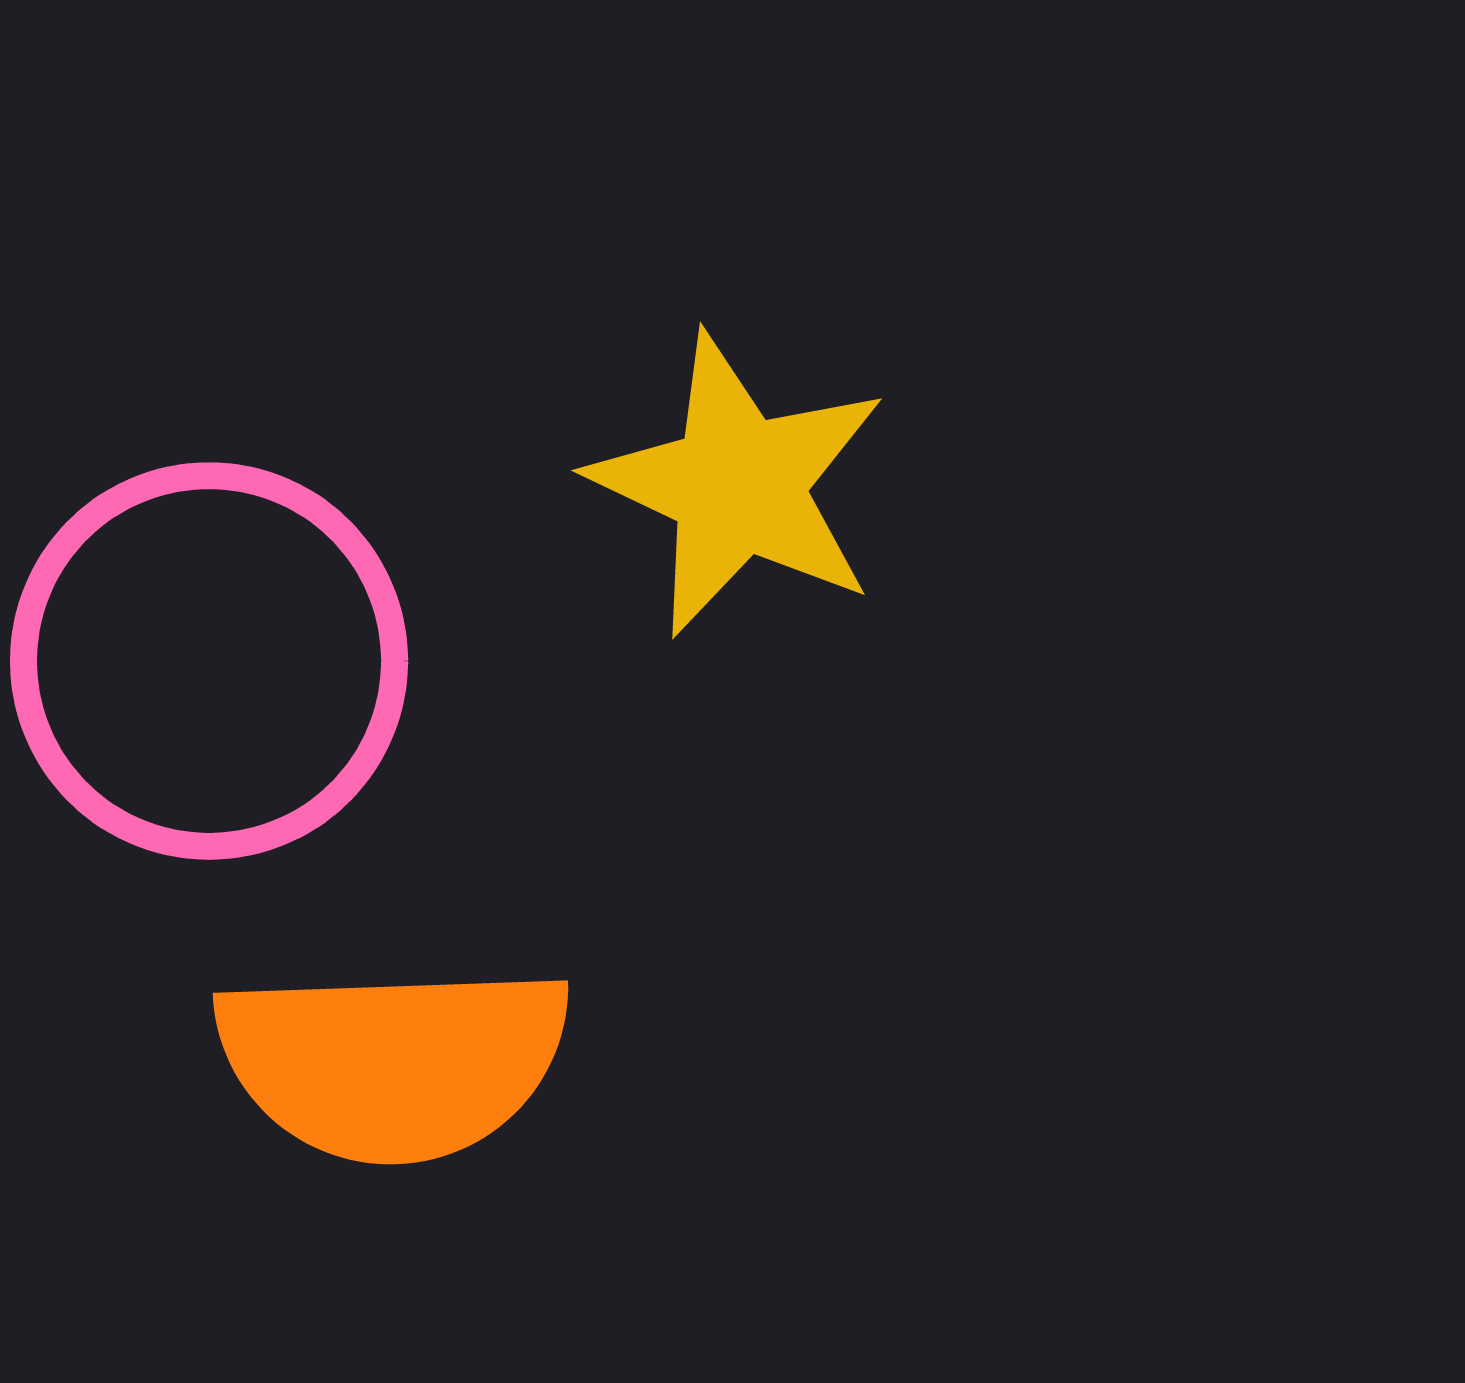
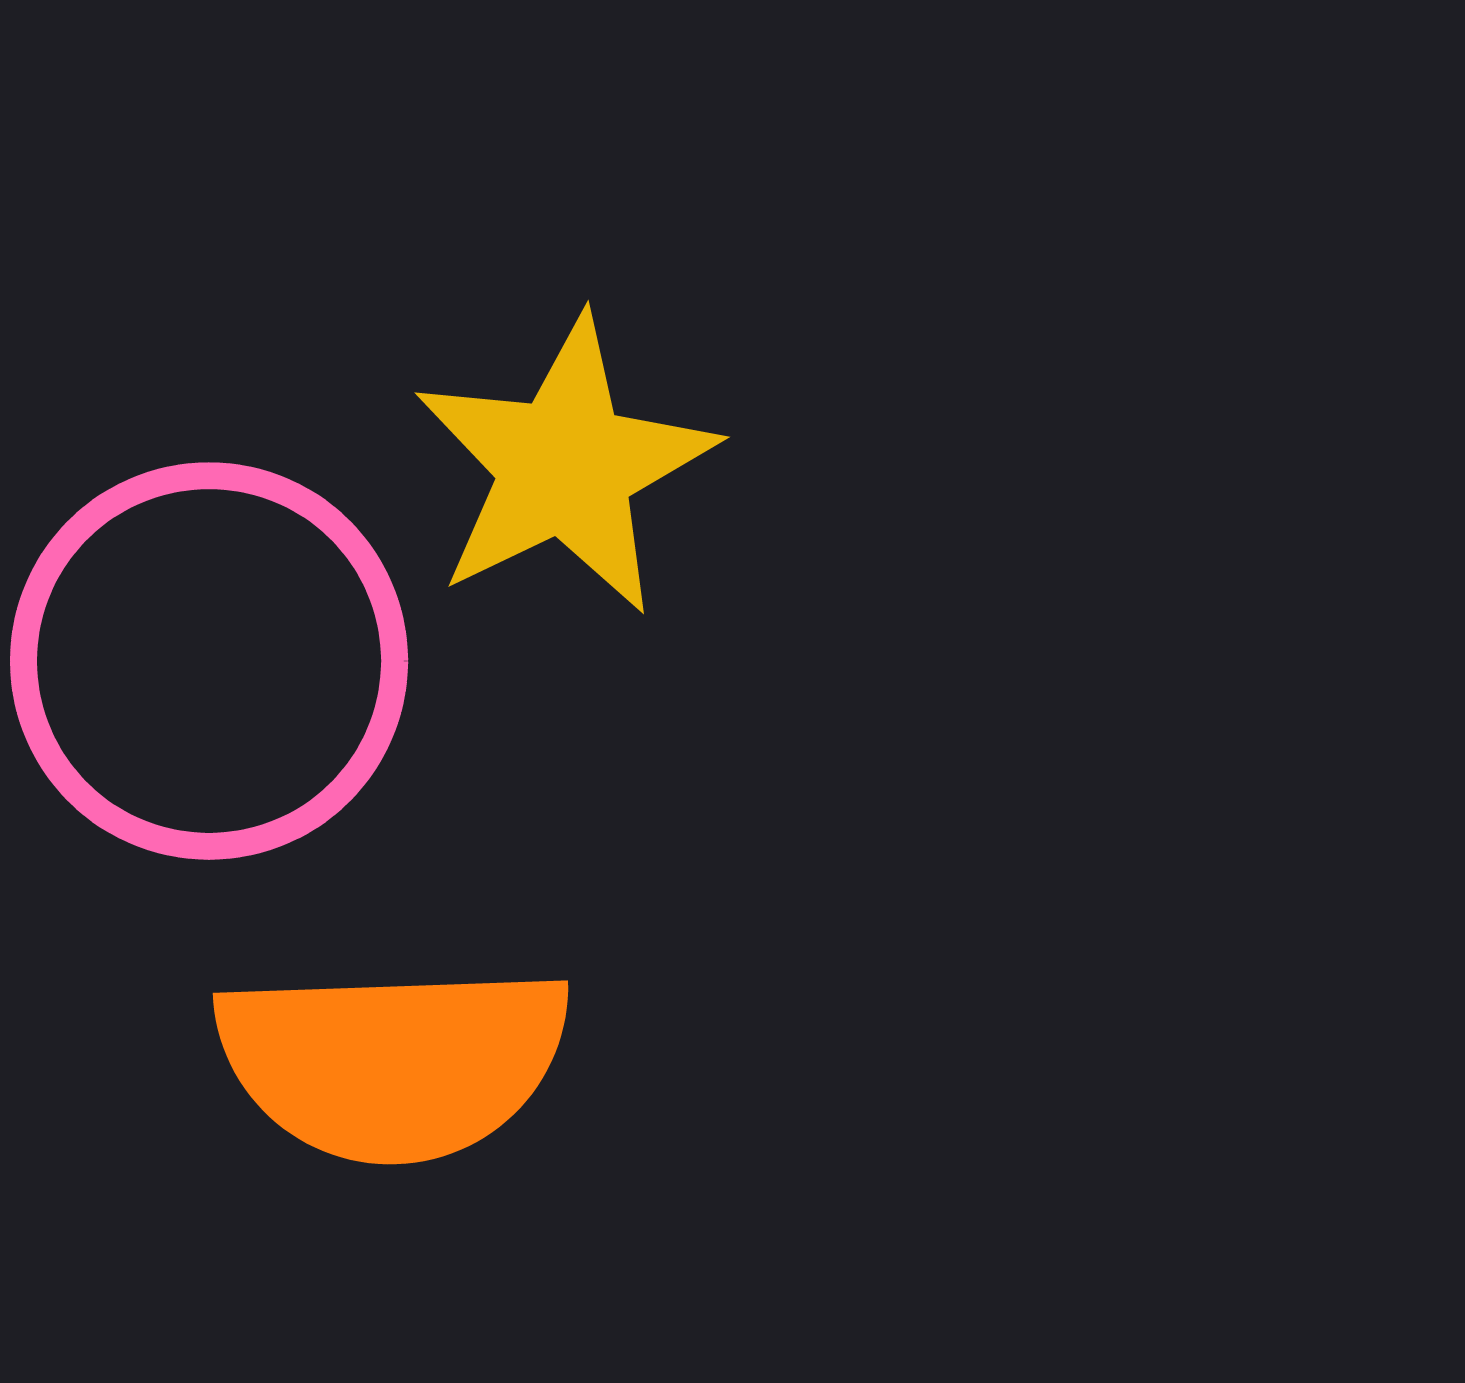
yellow star: moved 173 px left, 19 px up; rotated 21 degrees clockwise
